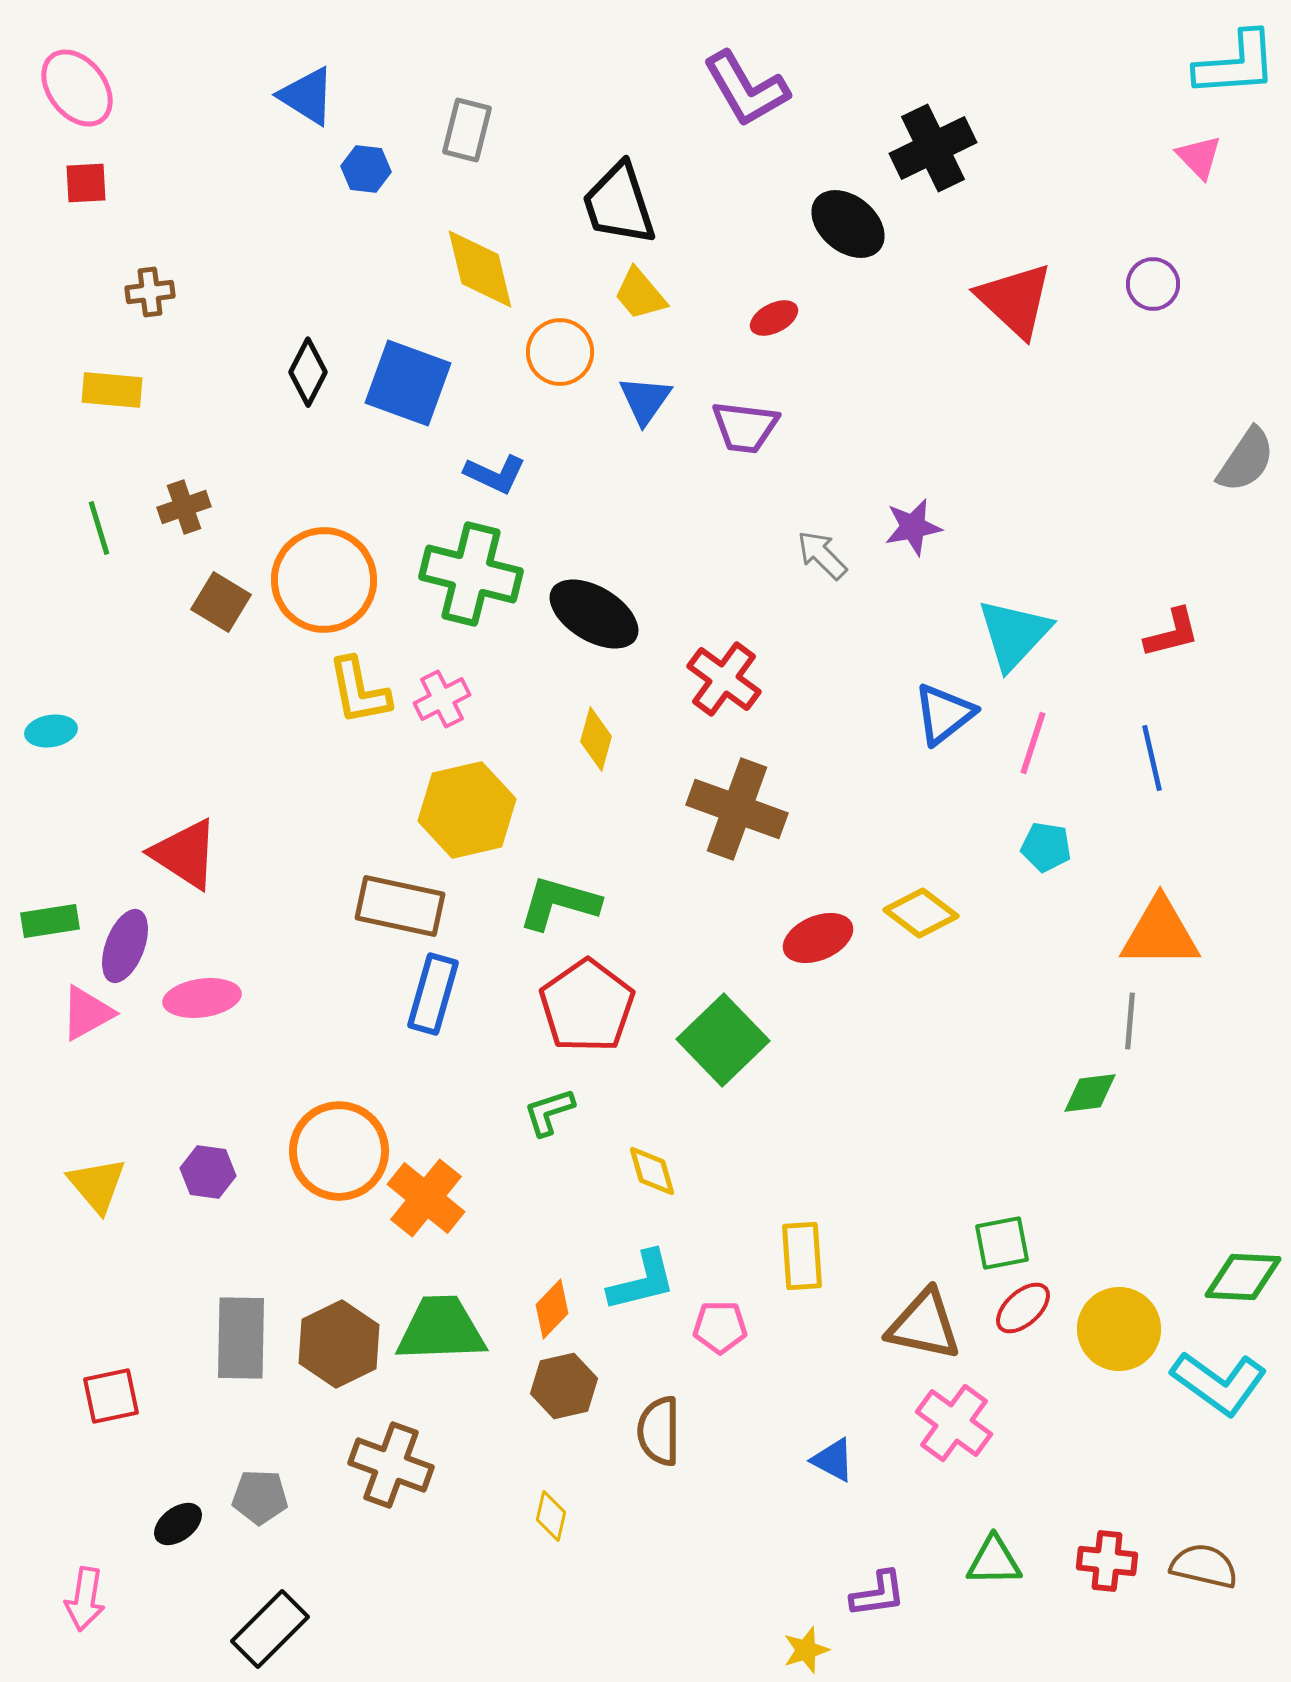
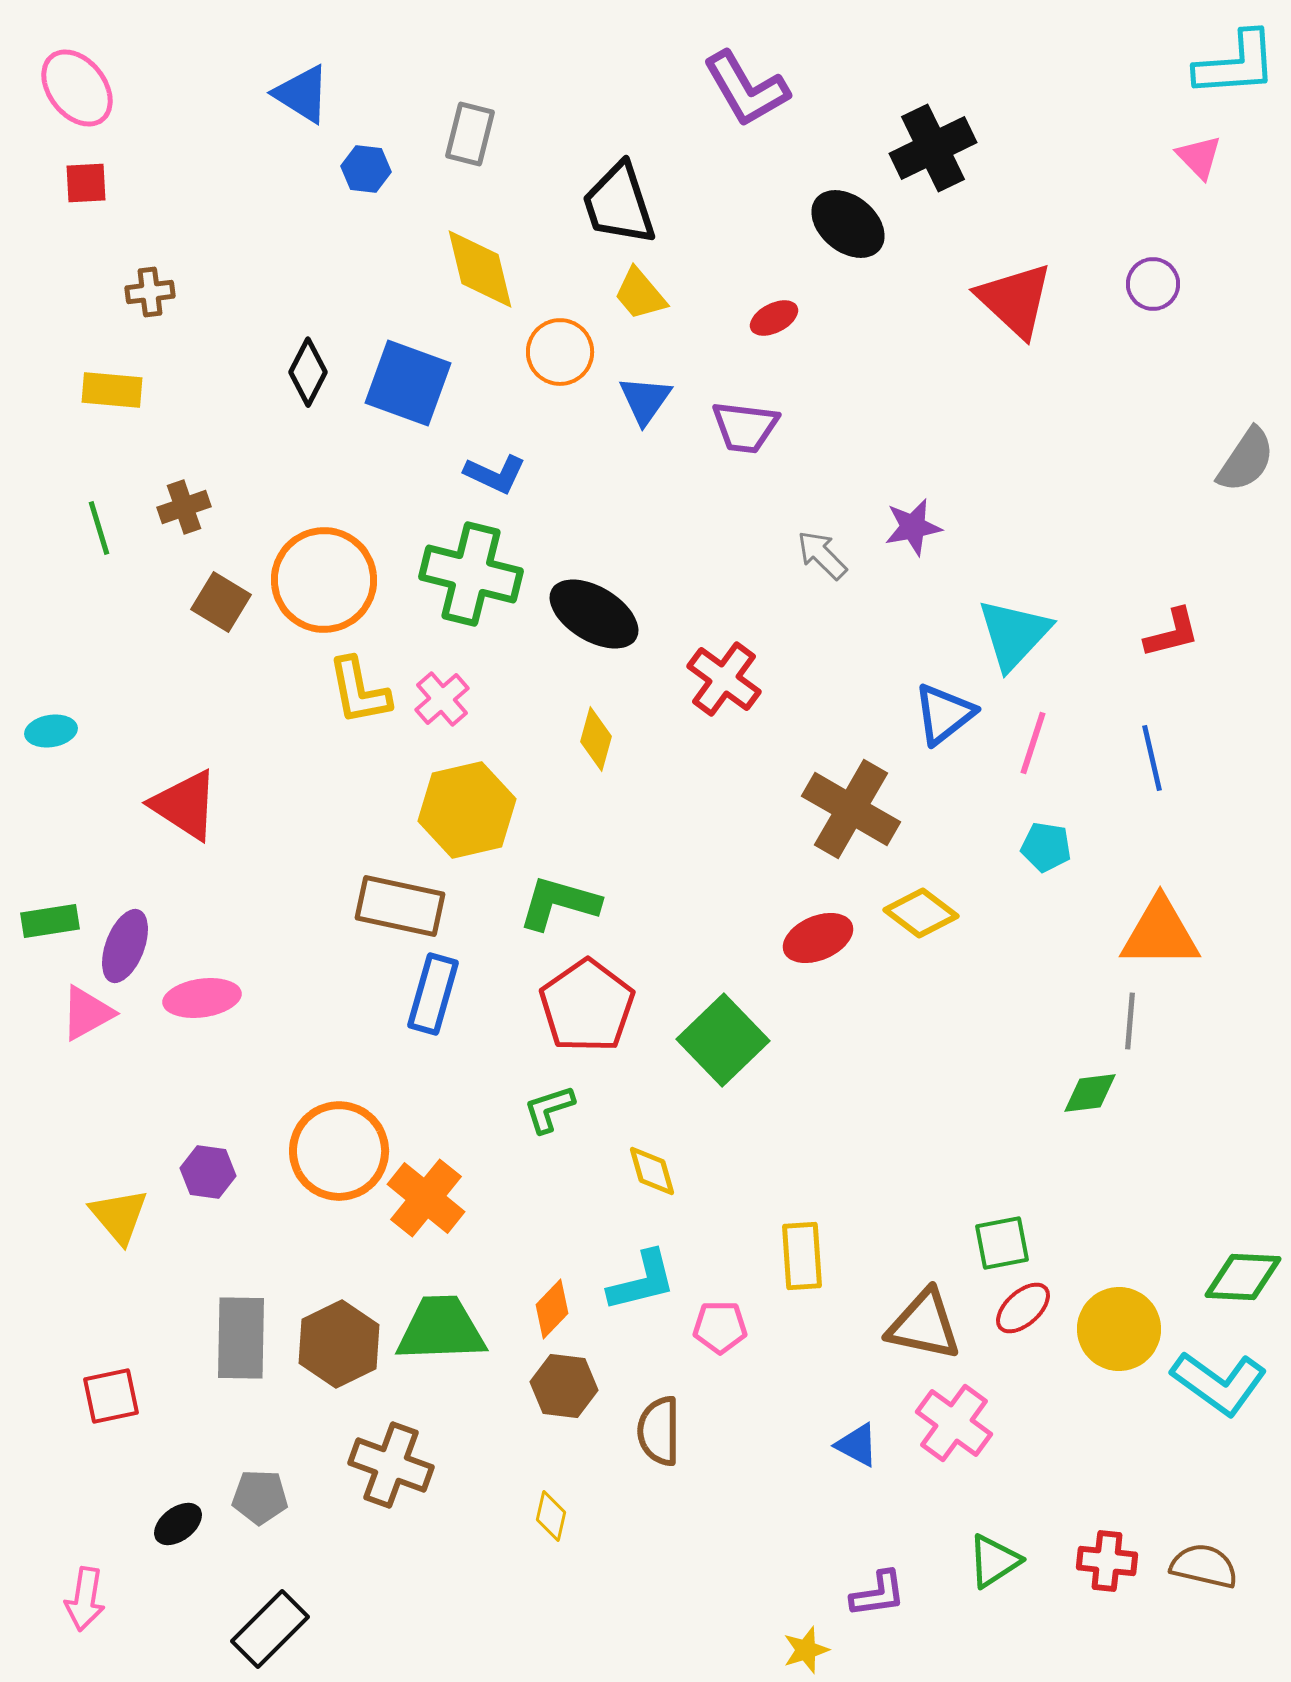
blue triangle at (307, 96): moved 5 px left, 2 px up
gray rectangle at (467, 130): moved 3 px right, 4 px down
pink cross at (442, 699): rotated 14 degrees counterclockwise
brown cross at (737, 809): moved 114 px right; rotated 10 degrees clockwise
red triangle at (185, 854): moved 49 px up
green L-shape at (549, 1112): moved 3 px up
yellow triangle at (97, 1185): moved 22 px right, 31 px down
brown hexagon at (564, 1386): rotated 20 degrees clockwise
blue triangle at (833, 1460): moved 24 px right, 15 px up
green triangle at (994, 1561): rotated 32 degrees counterclockwise
